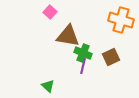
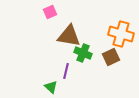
pink square: rotated 24 degrees clockwise
orange cross: moved 14 px down
brown triangle: moved 1 px right
purple line: moved 17 px left, 5 px down
green triangle: moved 3 px right, 1 px down
